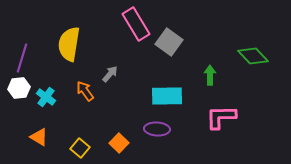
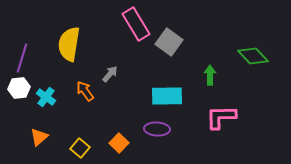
orange triangle: rotated 48 degrees clockwise
